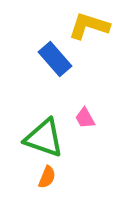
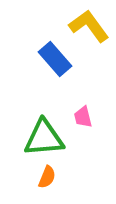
yellow L-shape: rotated 36 degrees clockwise
pink trapezoid: moved 2 px left, 1 px up; rotated 15 degrees clockwise
green triangle: rotated 24 degrees counterclockwise
